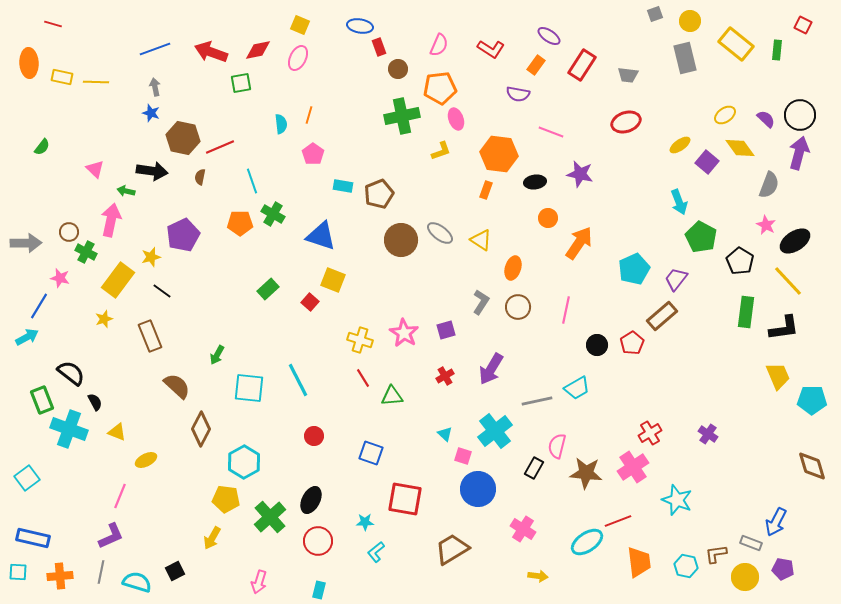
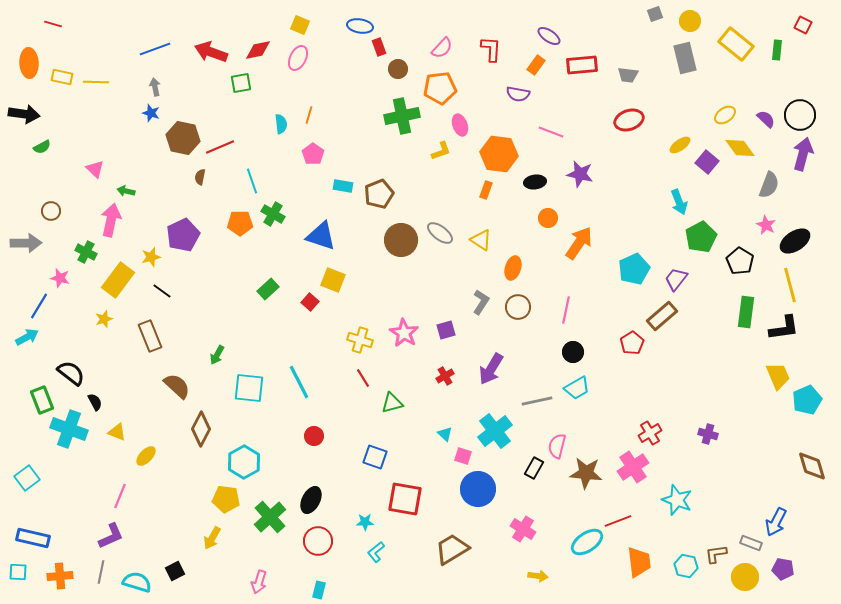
pink semicircle at (439, 45): moved 3 px right, 3 px down; rotated 20 degrees clockwise
red L-shape at (491, 49): rotated 120 degrees counterclockwise
red rectangle at (582, 65): rotated 52 degrees clockwise
pink ellipse at (456, 119): moved 4 px right, 6 px down
red ellipse at (626, 122): moved 3 px right, 2 px up
green semicircle at (42, 147): rotated 24 degrees clockwise
purple arrow at (799, 153): moved 4 px right, 1 px down
black arrow at (152, 171): moved 128 px left, 57 px up
brown circle at (69, 232): moved 18 px left, 21 px up
green pentagon at (701, 237): rotated 16 degrees clockwise
yellow line at (788, 281): moved 2 px right, 4 px down; rotated 28 degrees clockwise
black circle at (597, 345): moved 24 px left, 7 px down
cyan line at (298, 380): moved 1 px right, 2 px down
green triangle at (392, 396): moved 7 px down; rotated 10 degrees counterclockwise
cyan pentagon at (812, 400): moved 5 px left; rotated 24 degrees counterclockwise
purple cross at (708, 434): rotated 18 degrees counterclockwise
blue square at (371, 453): moved 4 px right, 4 px down
yellow ellipse at (146, 460): moved 4 px up; rotated 20 degrees counterclockwise
